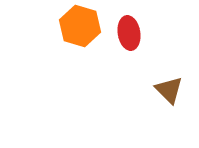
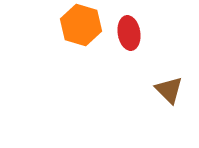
orange hexagon: moved 1 px right, 1 px up
